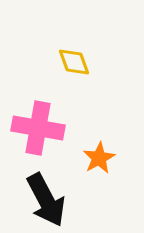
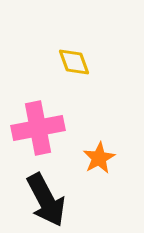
pink cross: rotated 21 degrees counterclockwise
